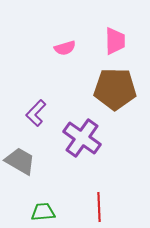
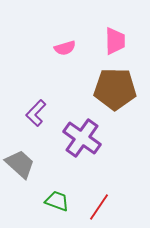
gray trapezoid: moved 3 px down; rotated 12 degrees clockwise
red line: rotated 36 degrees clockwise
green trapezoid: moved 14 px right, 11 px up; rotated 25 degrees clockwise
